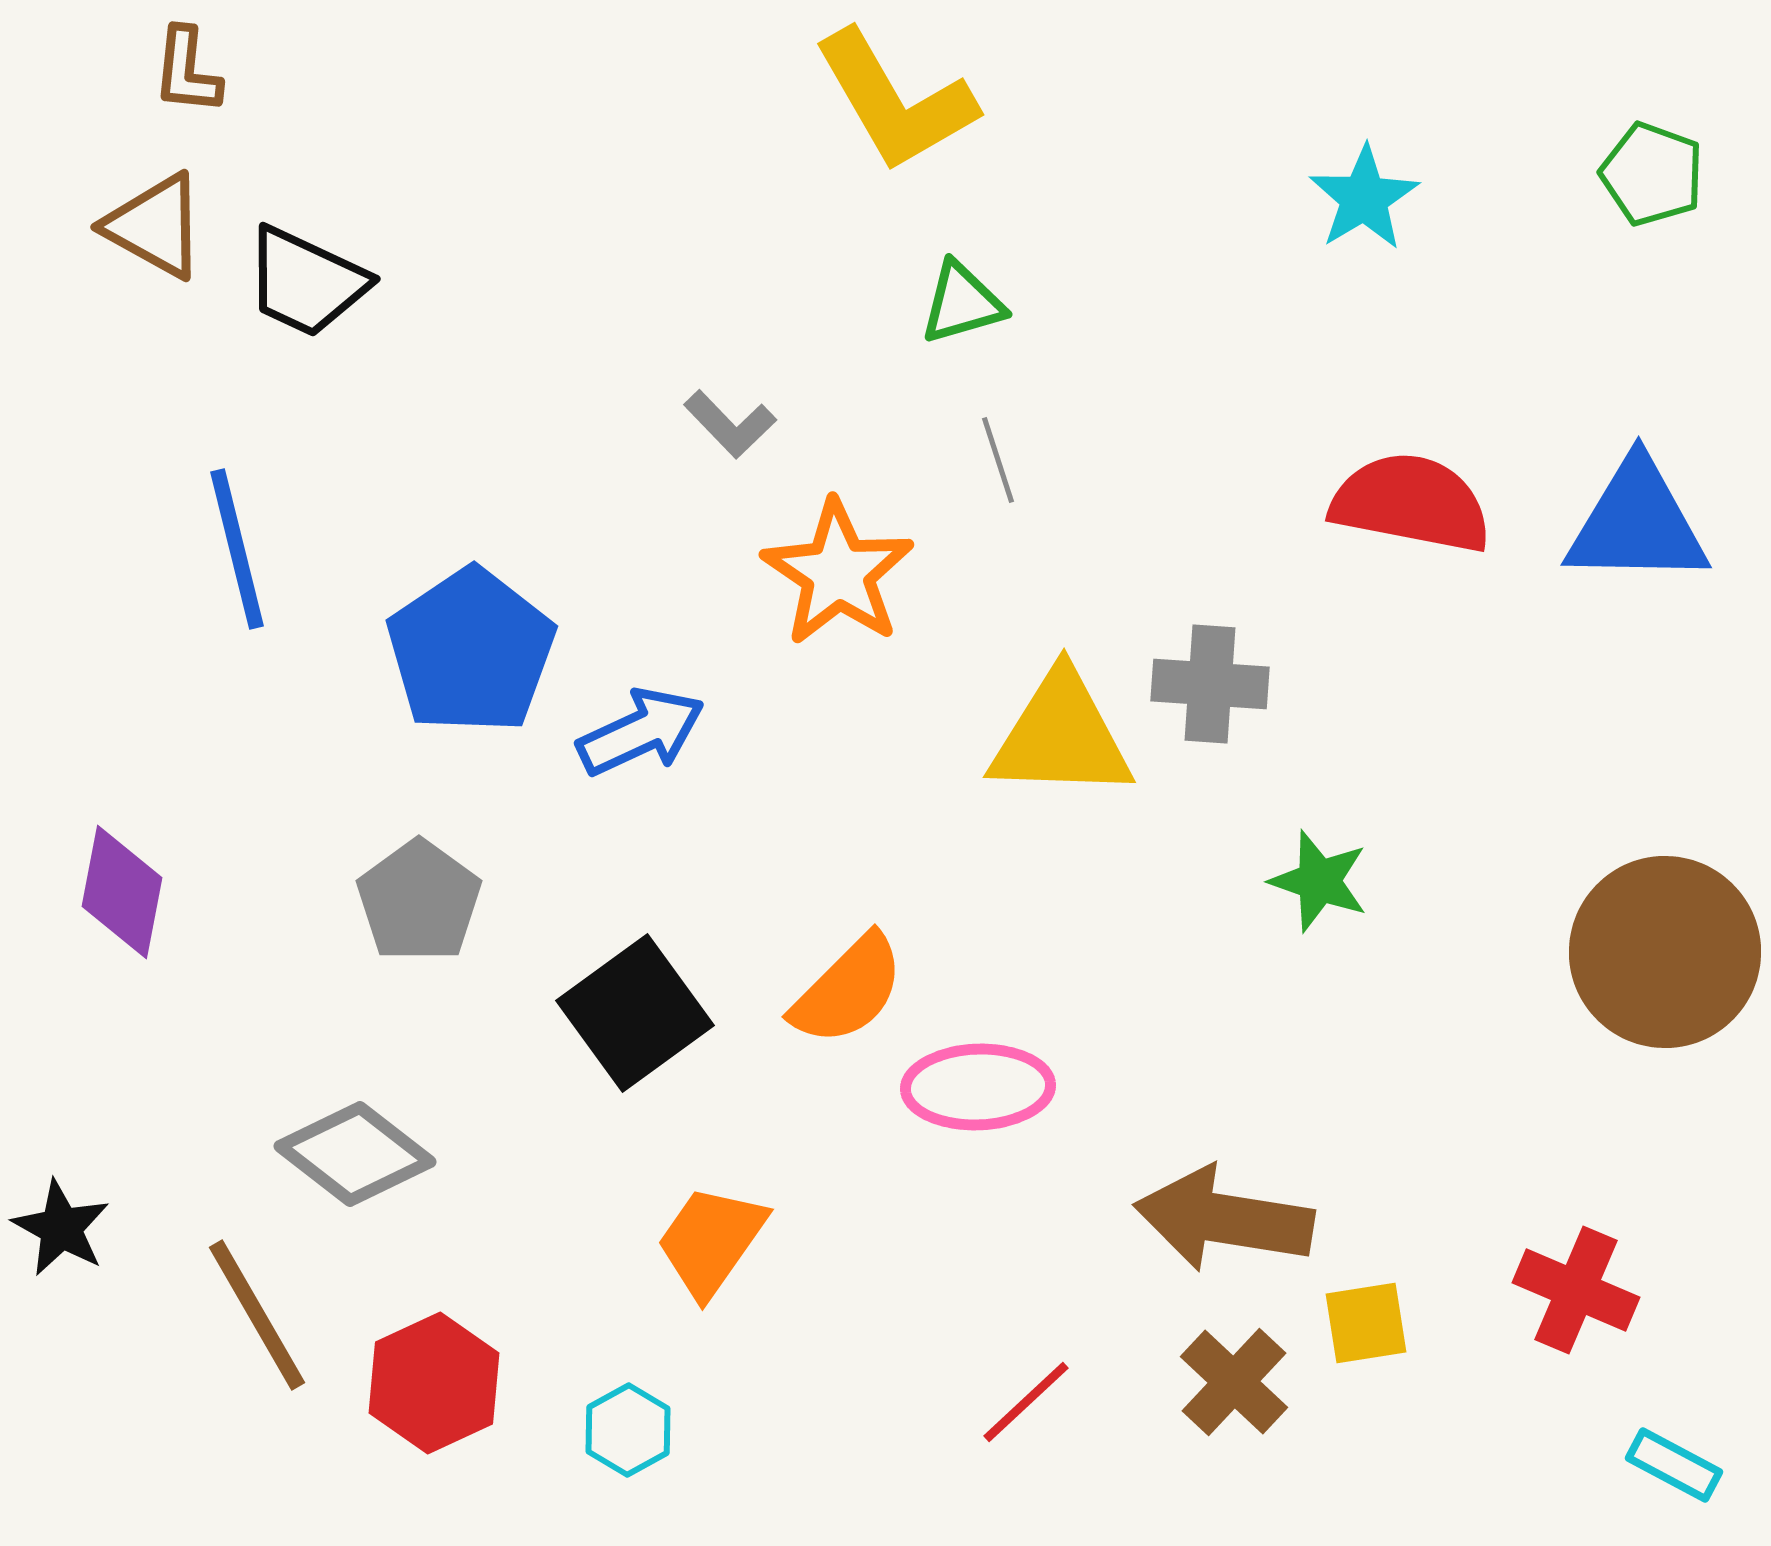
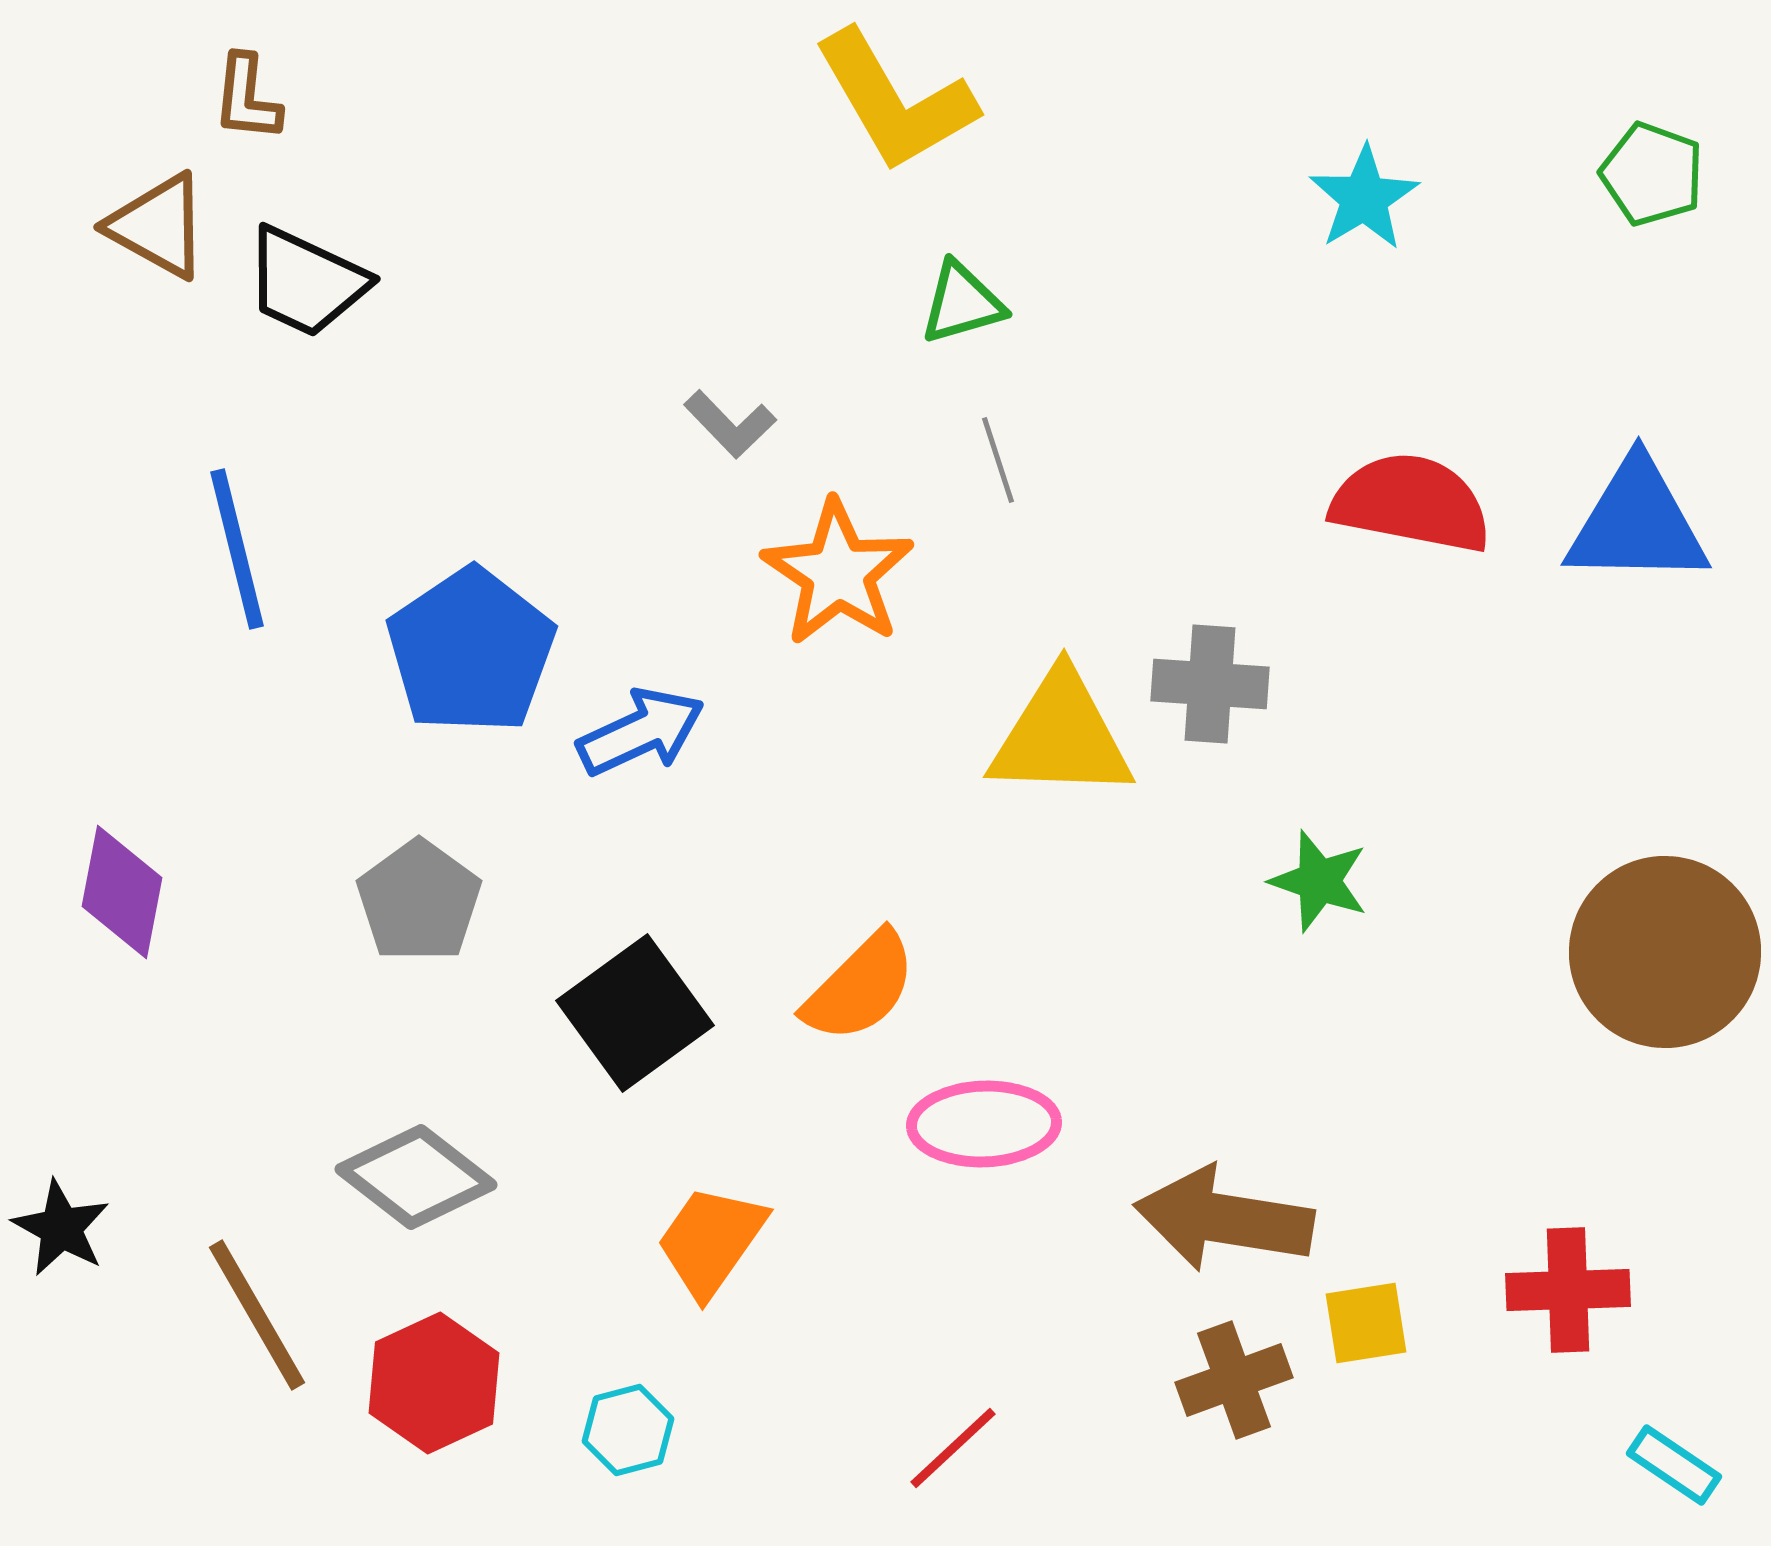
brown L-shape: moved 60 px right, 27 px down
brown triangle: moved 3 px right
orange semicircle: moved 12 px right, 3 px up
pink ellipse: moved 6 px right, 37 px down
gray diamond: moved 61 px right, 23 px down
red cross: moved 8 px left; rotated 25 degrees counterclockwise
brown cross: moved 2 px up; rotated 27 degrees clockwise
red line: moved 73 px left, 46 px down
cyan hexagon: rotated 14 degrees clockwise
cyan rectangle: rotated 6 degrees clockwise
